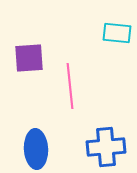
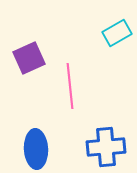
cyan rectangle: rotated 36 degrees counterclockwise
purple square: rotated 20 degrees counterclockwise
